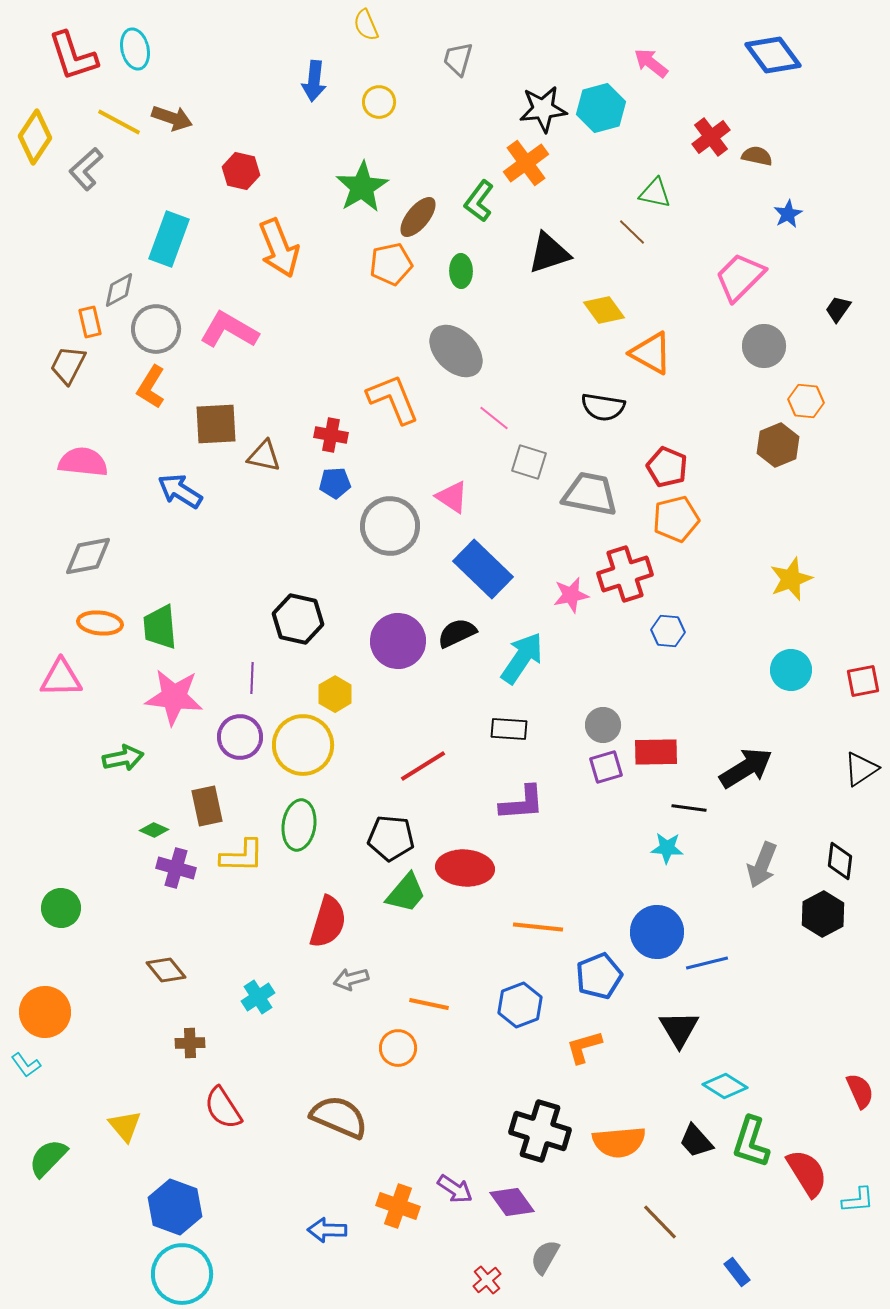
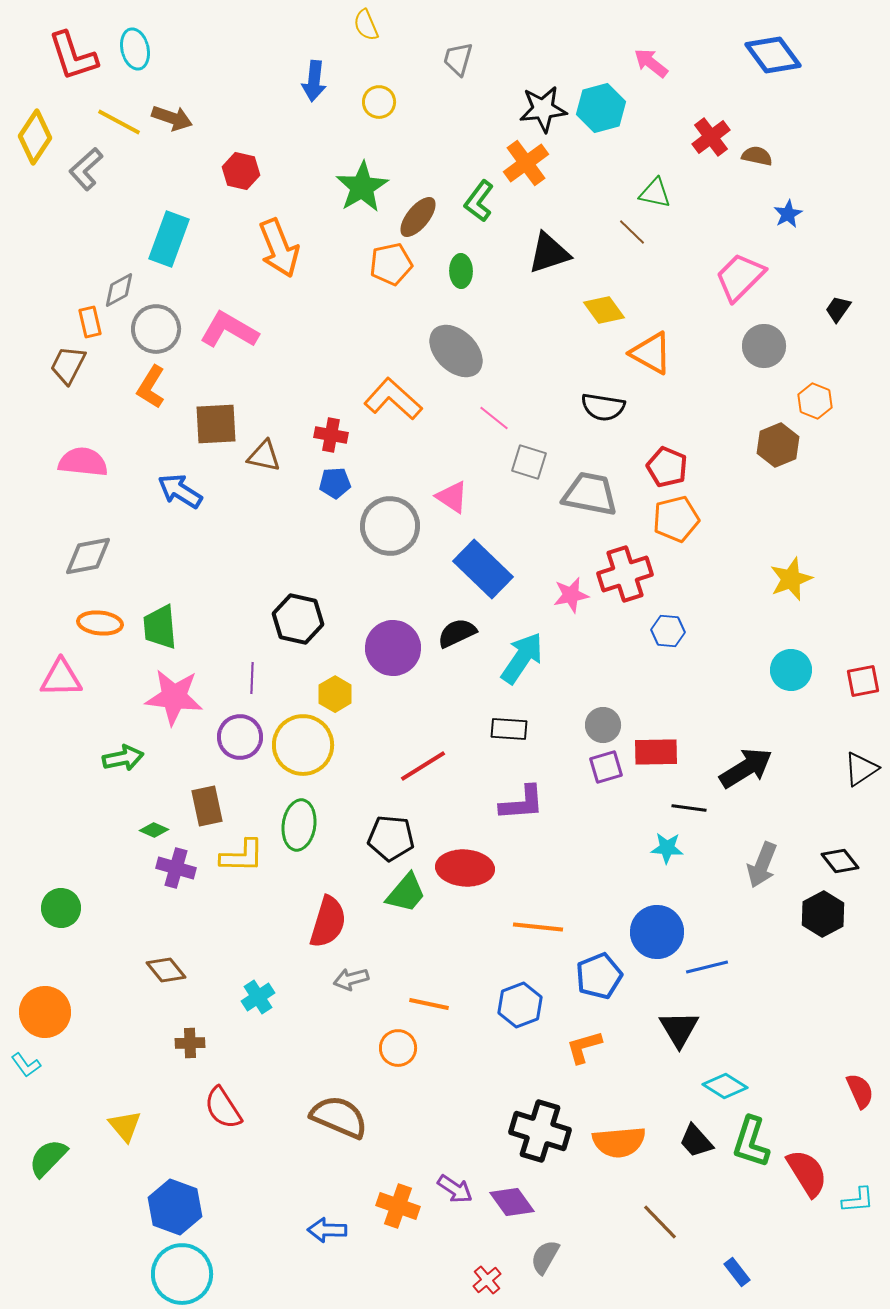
orange L-shape at (393, 399): rotated 26 degrees counterclockwise
orange hexagon at (806, 401): moved 9 px right; rotated 16 degrees clockwise
purple circle at (398, 641): moved 5 px left, 7 px down
black diamond at (840, 861): rotated 45 degrees counterclockwise
blue line at (707, 963): moved 4 px down
